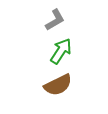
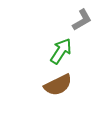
gray L-shape: moved 27 px right
